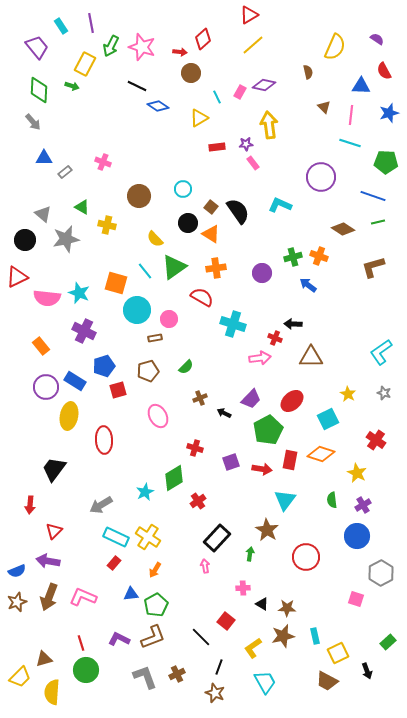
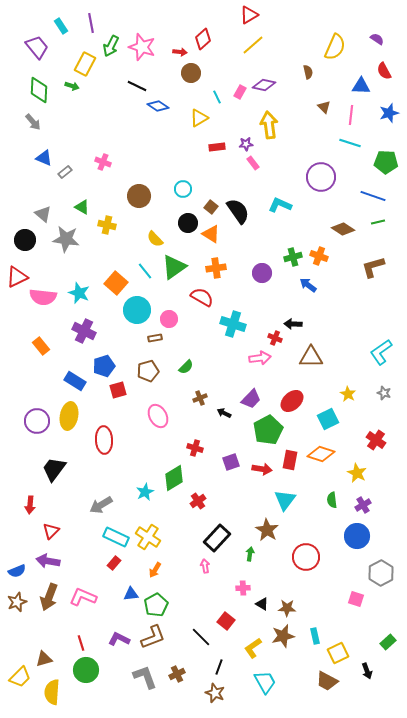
blue triangle at (44, 158): rotated 24 degrees clockwise
gray star at (66, 239): rotated 20 degrees clockwise
orange square at (116, 283): rotated 25 degrees clockwise
pink semicircle at (47, 298): moved 4 px left, 1 px up
purple circle at (46, 387): moved 9 px left, 34 px down
red triangle at (54, 531): moved 3 px left
